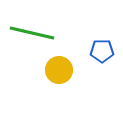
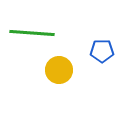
green line: rotated 9 degrees counterclockwise
